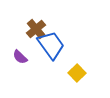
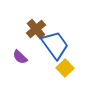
blue trapezoid: moved 4 px right
yellow square: moved 12 px left, 5 px up
